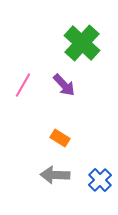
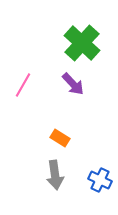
purple arrow: moved 9 px right, 1 px up
gray arrow: rotated 100 degrees counterclockwise
blue cross: rotated 20 degrees counterclockwise
